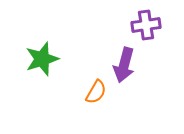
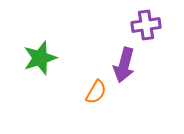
green star: moved 2 px left, 1 px up
